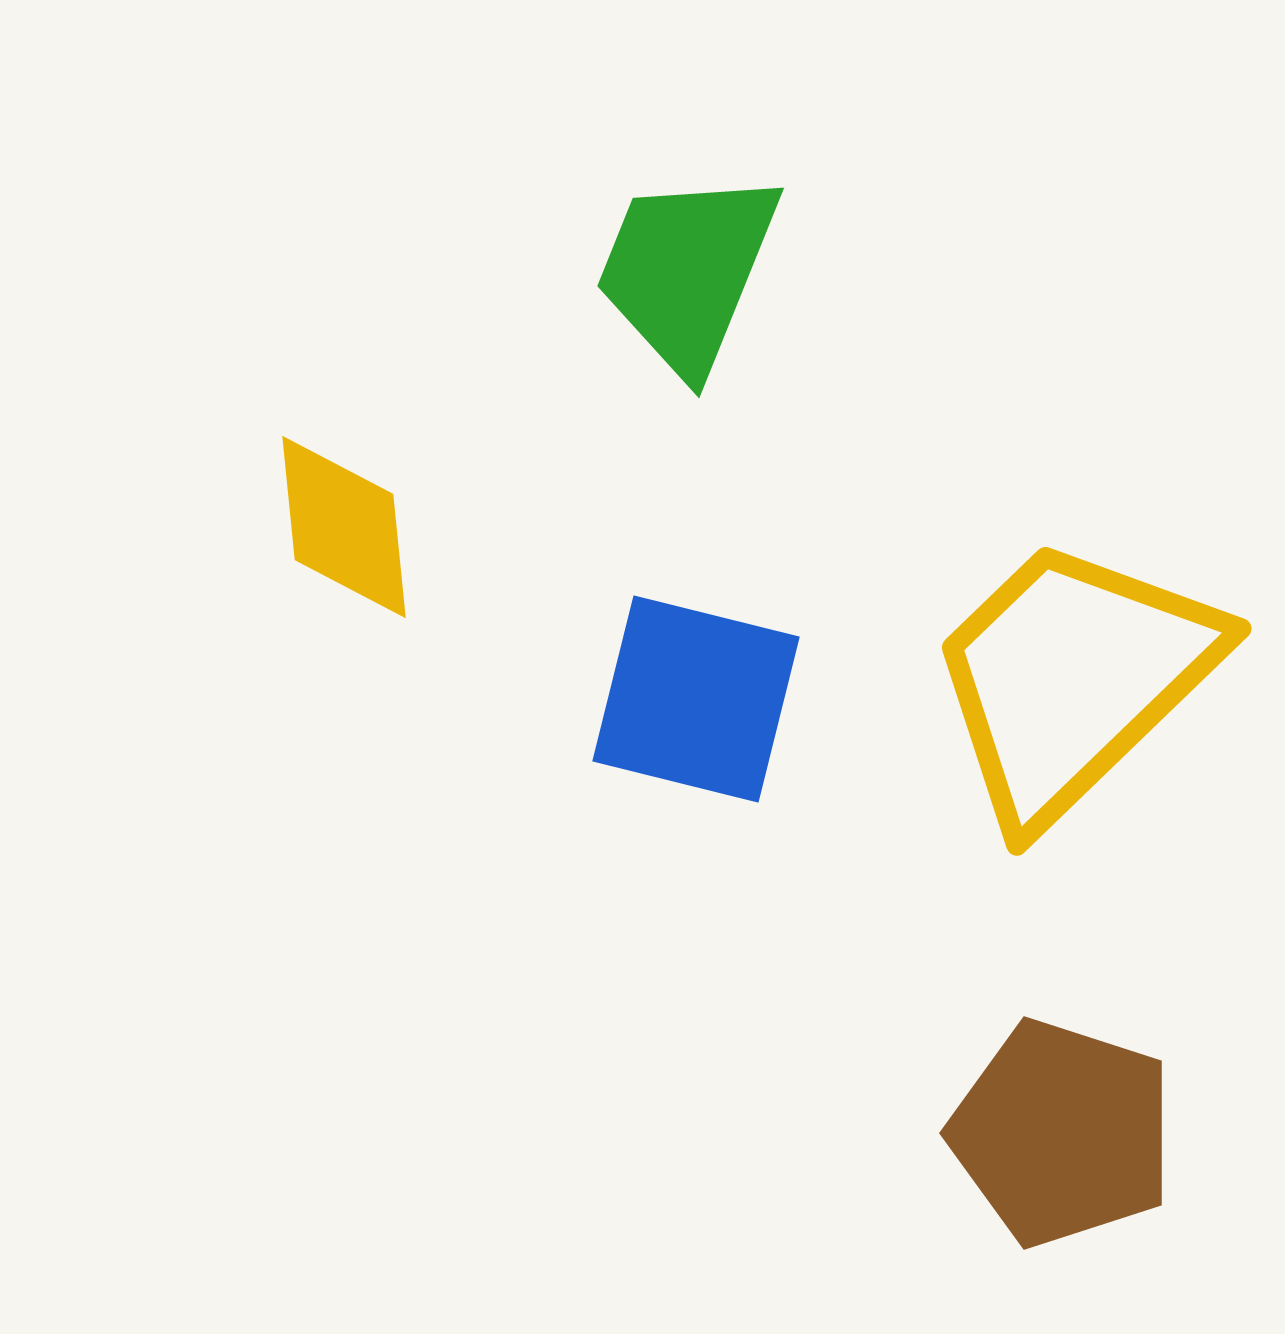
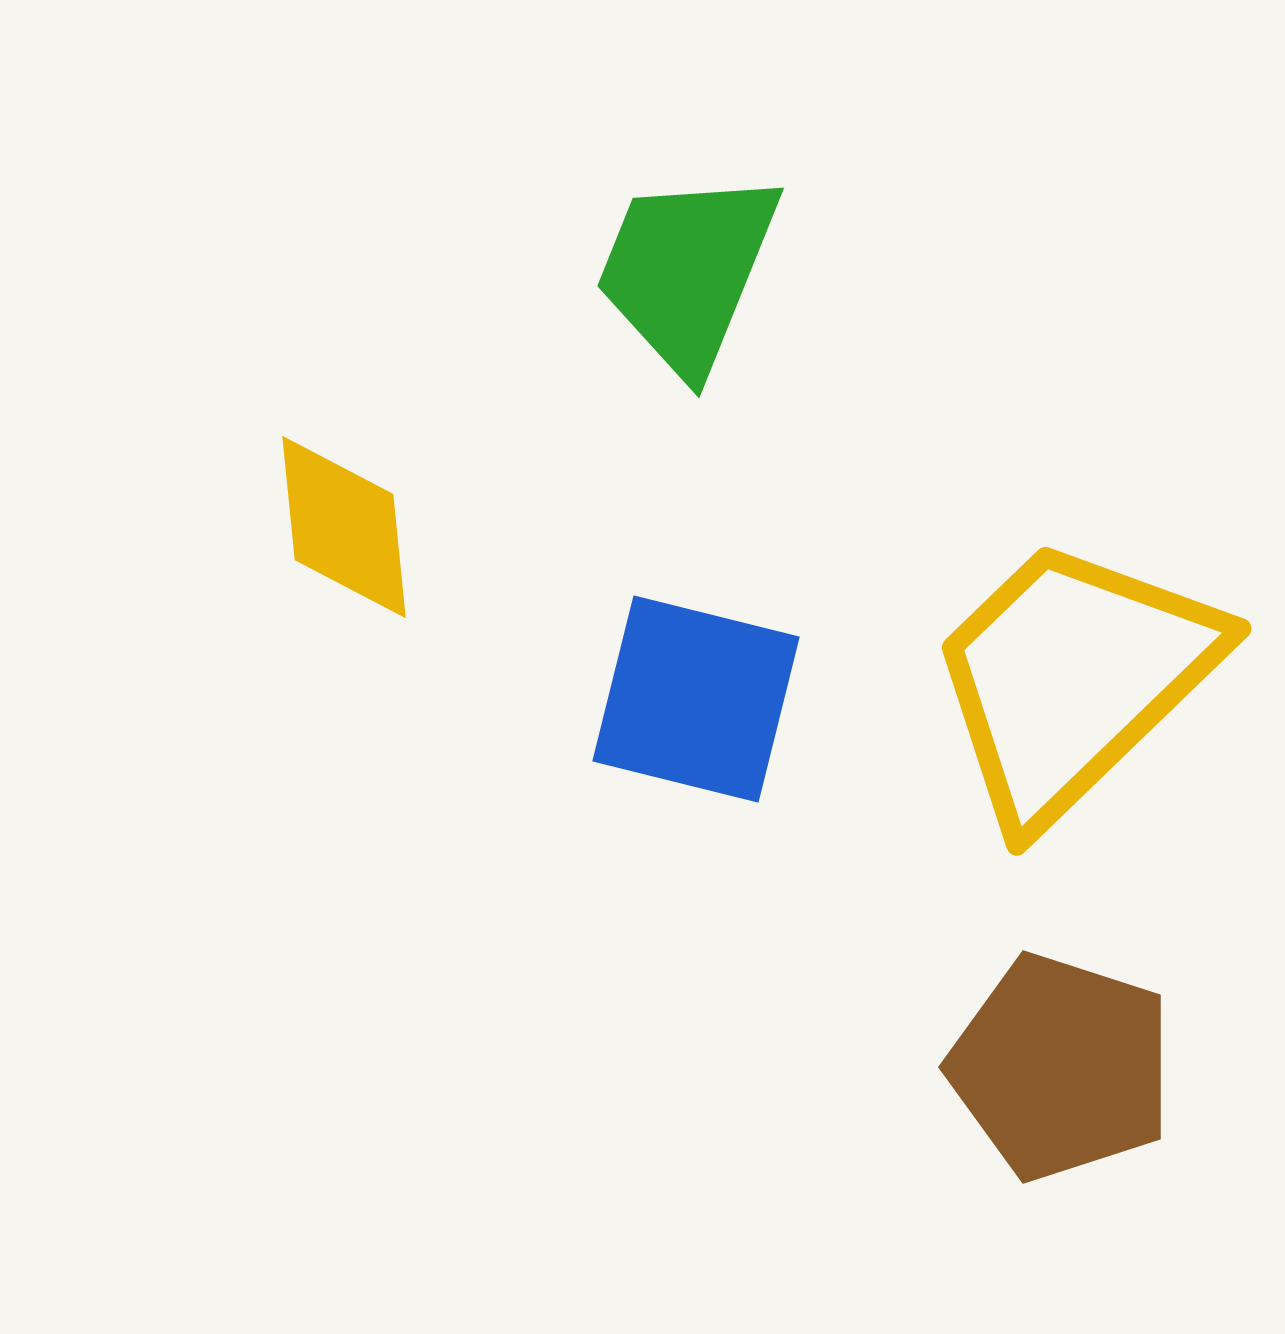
brown pentagon: moved 1 px left, 66 px up
